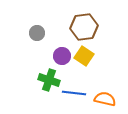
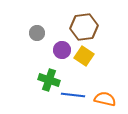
purple circle: moved 6 px up
blue line: moved 1 px left, 2 px down
